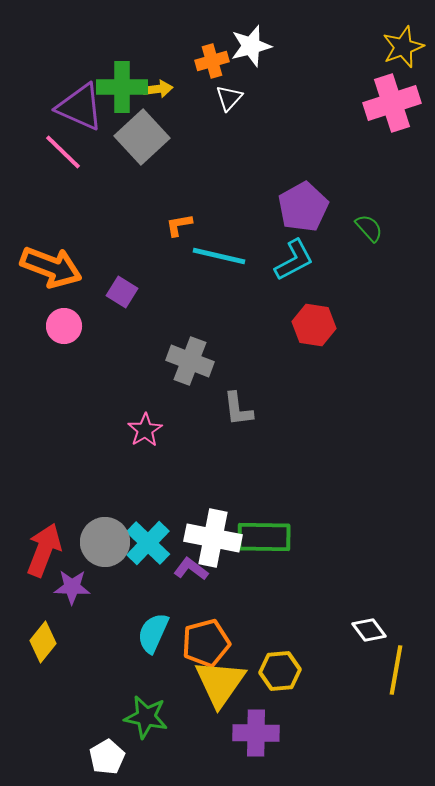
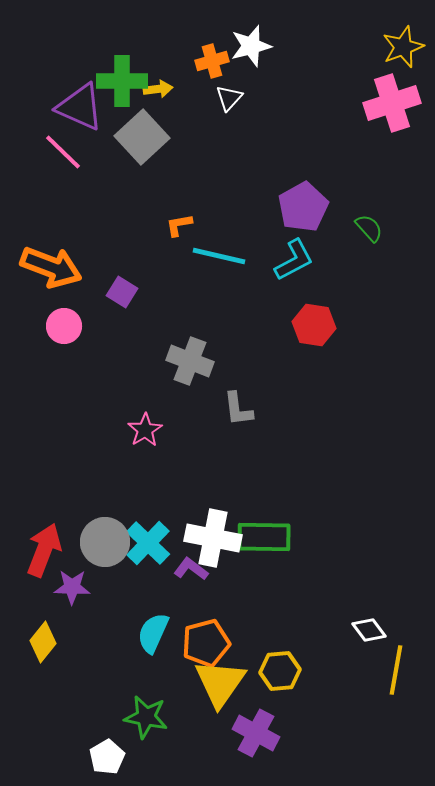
green cross: moved 6 px up
purple cross: rotated 27 degrees clockwise
